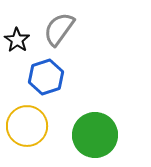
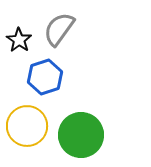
black star: moved 2 px right
blue hexagon: moved 1 px left
green circle: moved 14 px left
